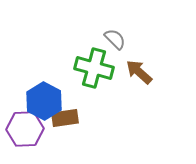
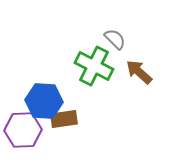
green cross: moved 2 px up; rotated 12 degrees clockwise
blue hexagon: rotated 24 degrees counterclockwise
brown rectangle: moved 1 px left, 1 px down
purple hexagon: moved 2 px left, 1 px down
